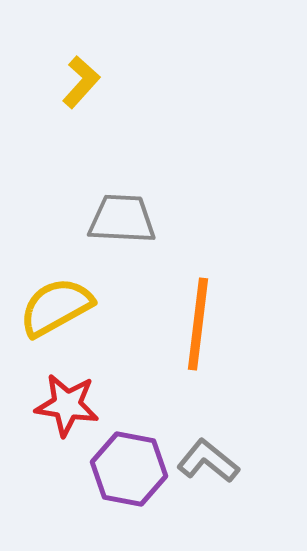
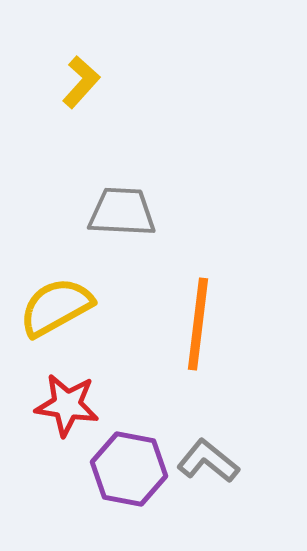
gray trapezoid: moved 7 px up
